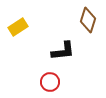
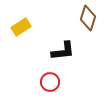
brown diamond: moved 2 px up
yellow rectangle: moved 3 px right
